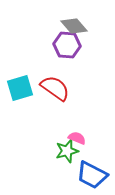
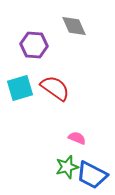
gray diamond: rotated 16 degrees clockwise
purple hexagon: moved 33 px left
green star: moved 16 px down
